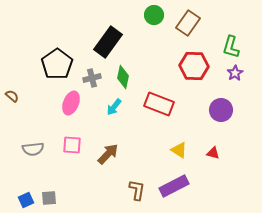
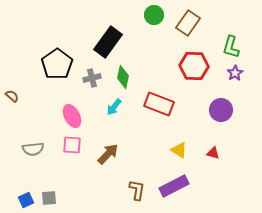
pink ellipse: moved 1 px right, 13 px down; rotated 50 degrees counterclockwise
